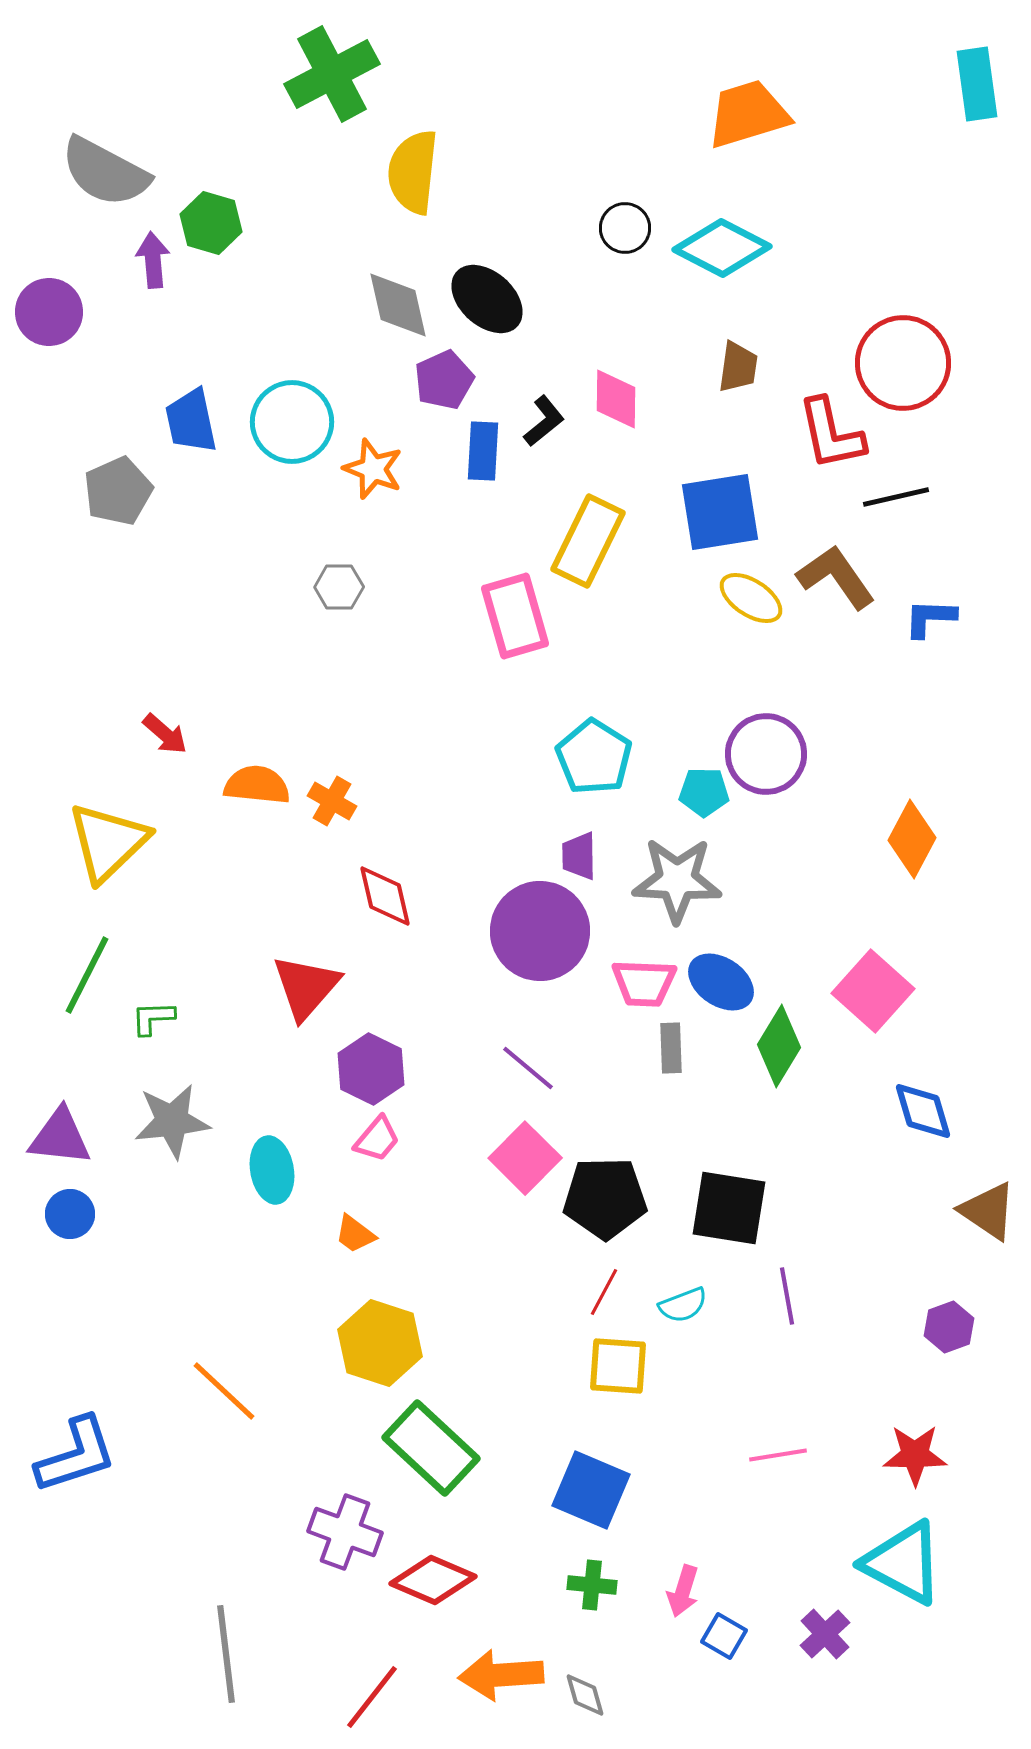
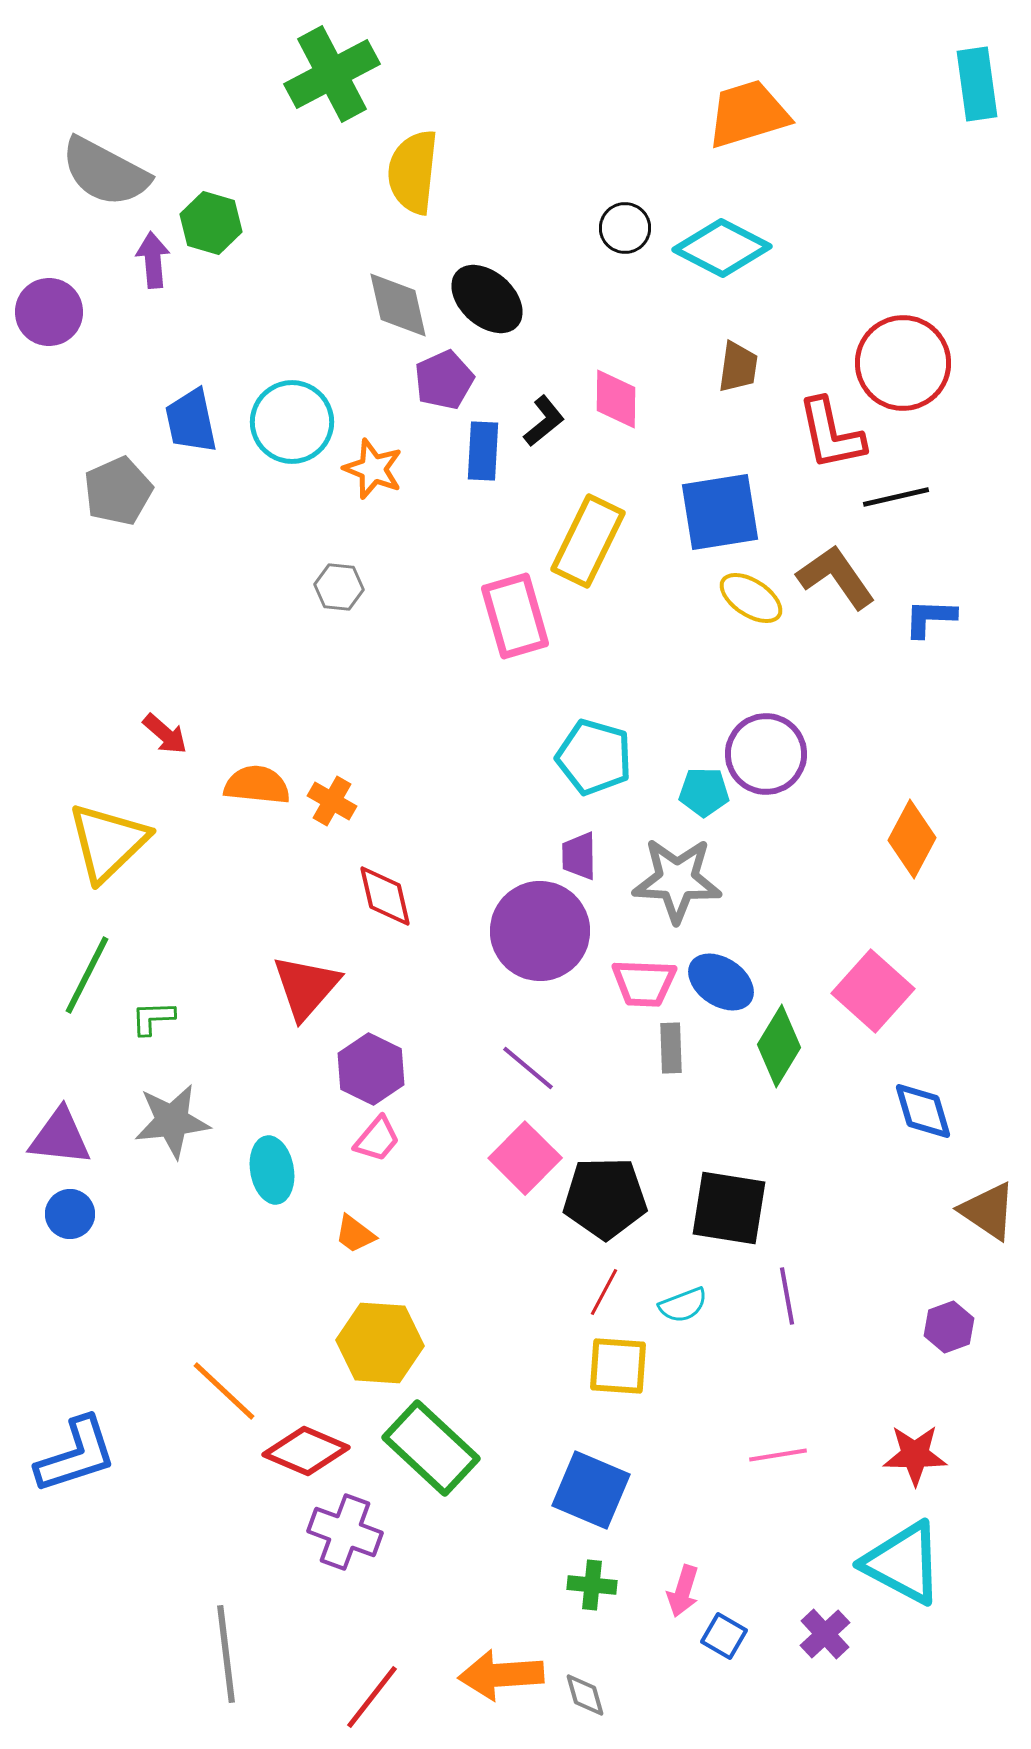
gray hexagon at (339, 587): rotated 6 degrees clockwise
cyan pentagon at (594, 757): rotated 16 degrees counterclockwise
yellow hexagon at (380, 1343): rotated 14 degrees counterclockwise
red diamond at (433, 1580): moved 127 px left, 129 px up
